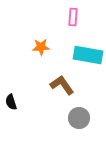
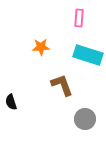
pink rectangle: moved 6 px right, 1 px down
cyan rectangle: rotated 8 degrees clockwise
brown L-shape: rotated 15 degrees clockwise
gray circle: moved 6 px right, 1 px down
